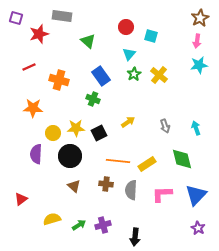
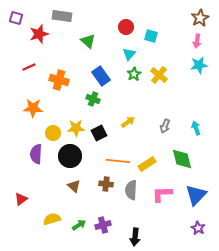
gray arrow: rotated 40 degrees clockwise
